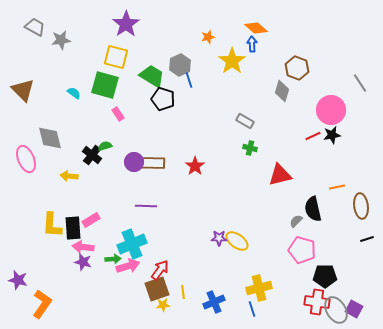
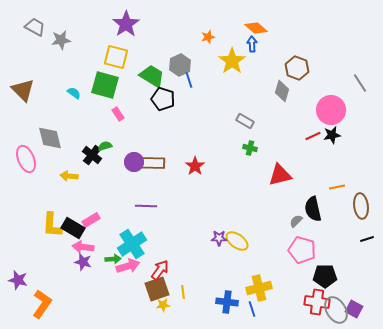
black rectangle at (73, 228): rotated 55 degrees counterclockwise
cyan cross at (132, 244): rotated 12 degrees counterclockwise
blue cross at (214, 302): moved 13 px right; rotated 30 degrees clockwise
